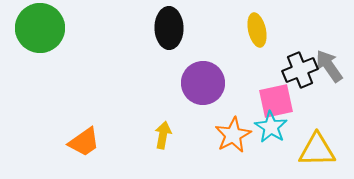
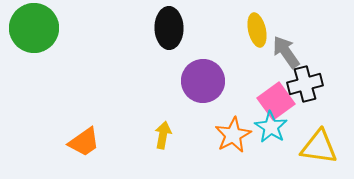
green circle: moved 6 px left
gray arrow: moved 43 px left, 14 px up
black cross: moved 5 px right, 14 px down; rotated 8 degrees clockwise
purple circle: moved 2 px up
pink square: rotated 24 degrees counterclockwise
yellow triangle: moved 2 px right, 3 px up; rotated 9 degrees clockwise
